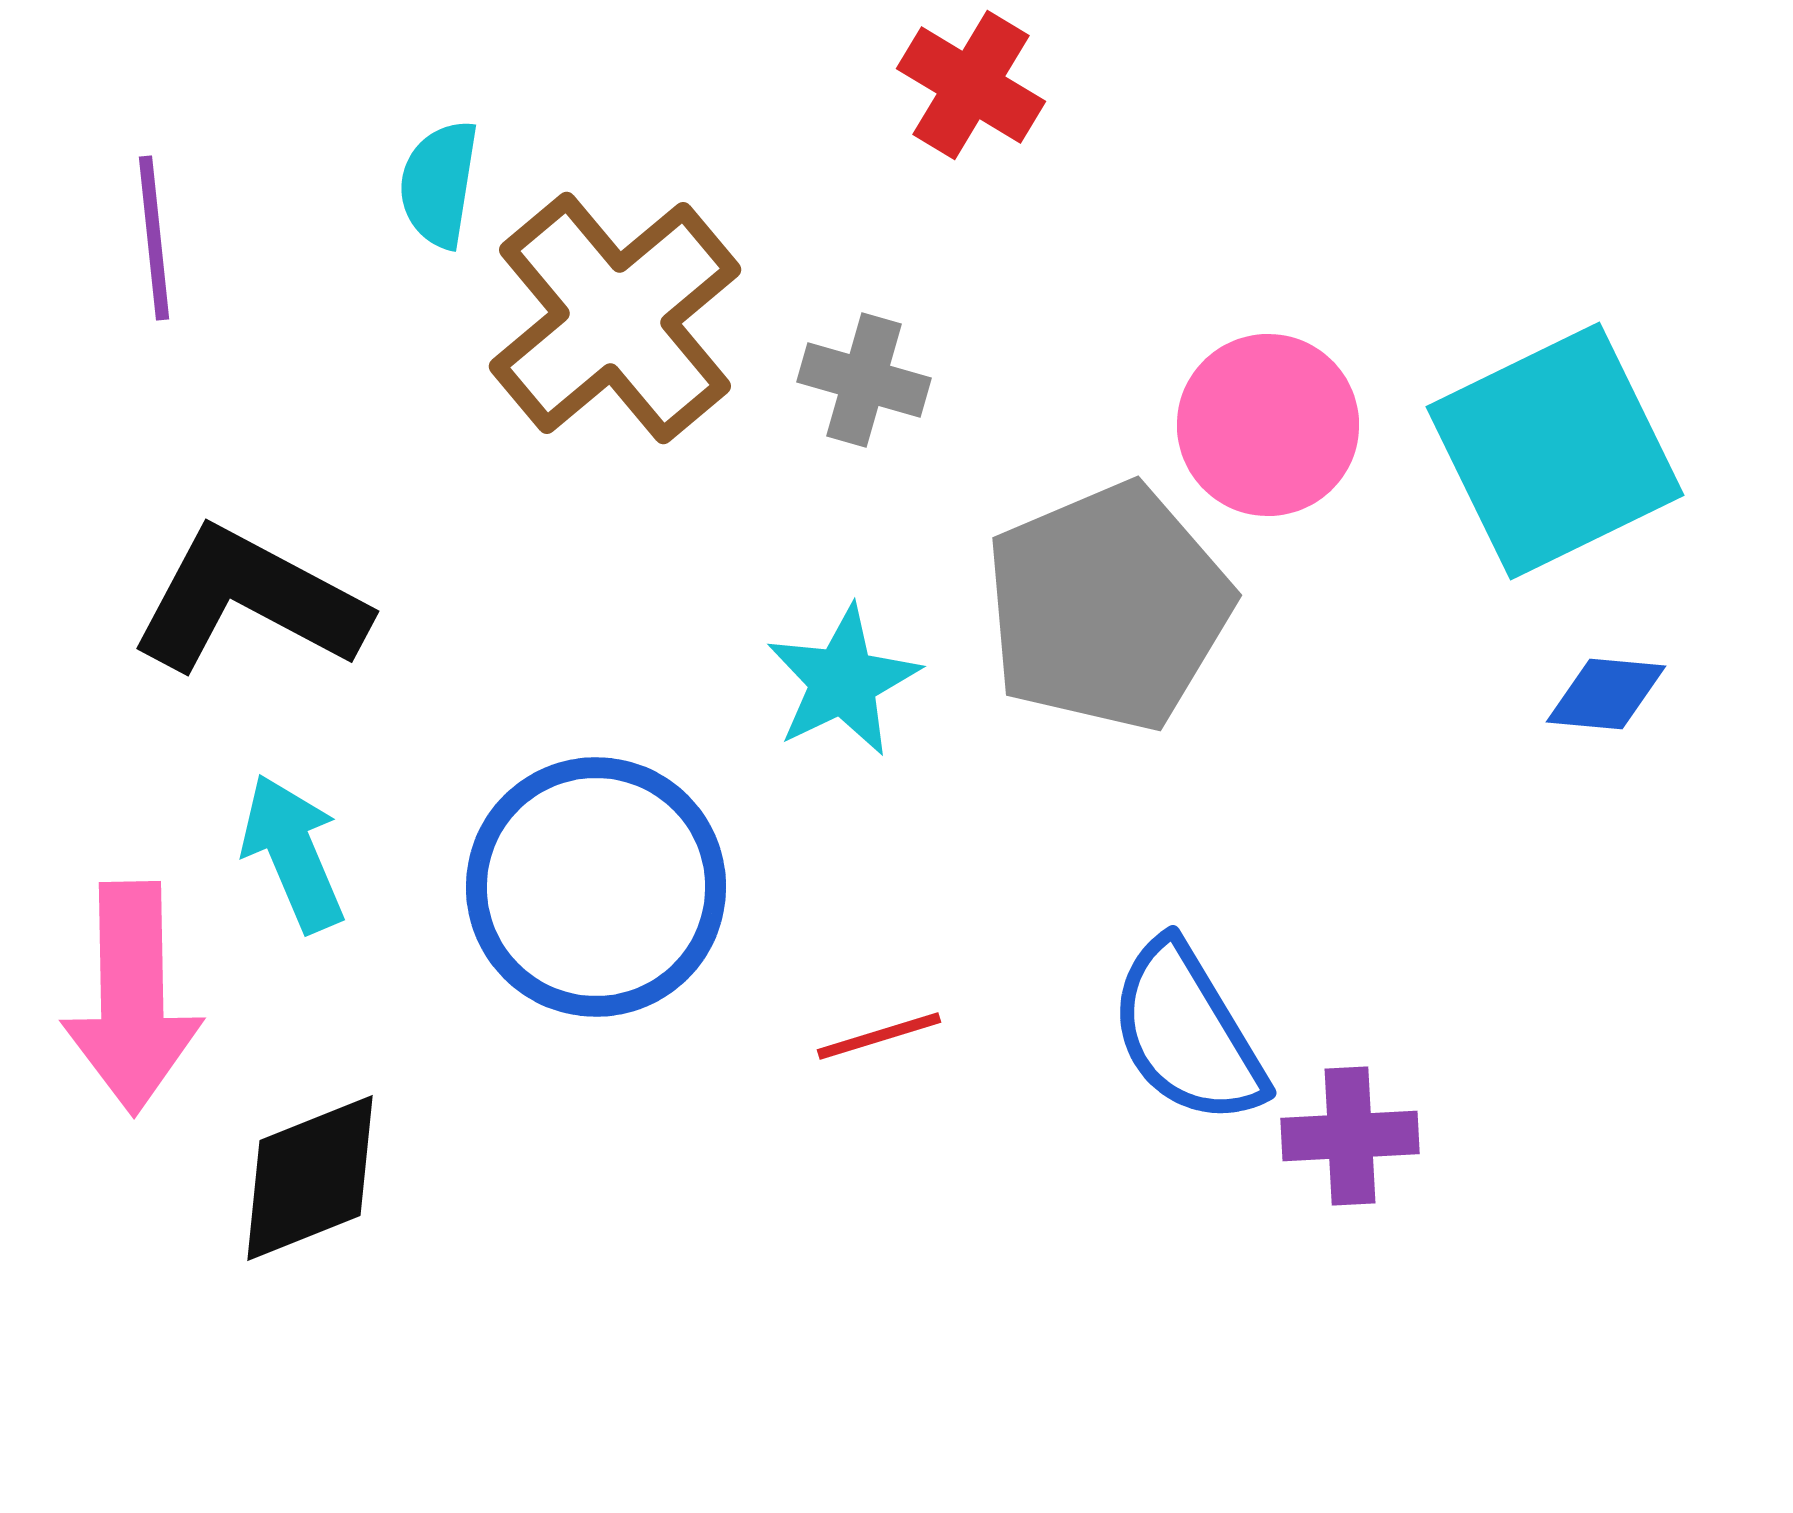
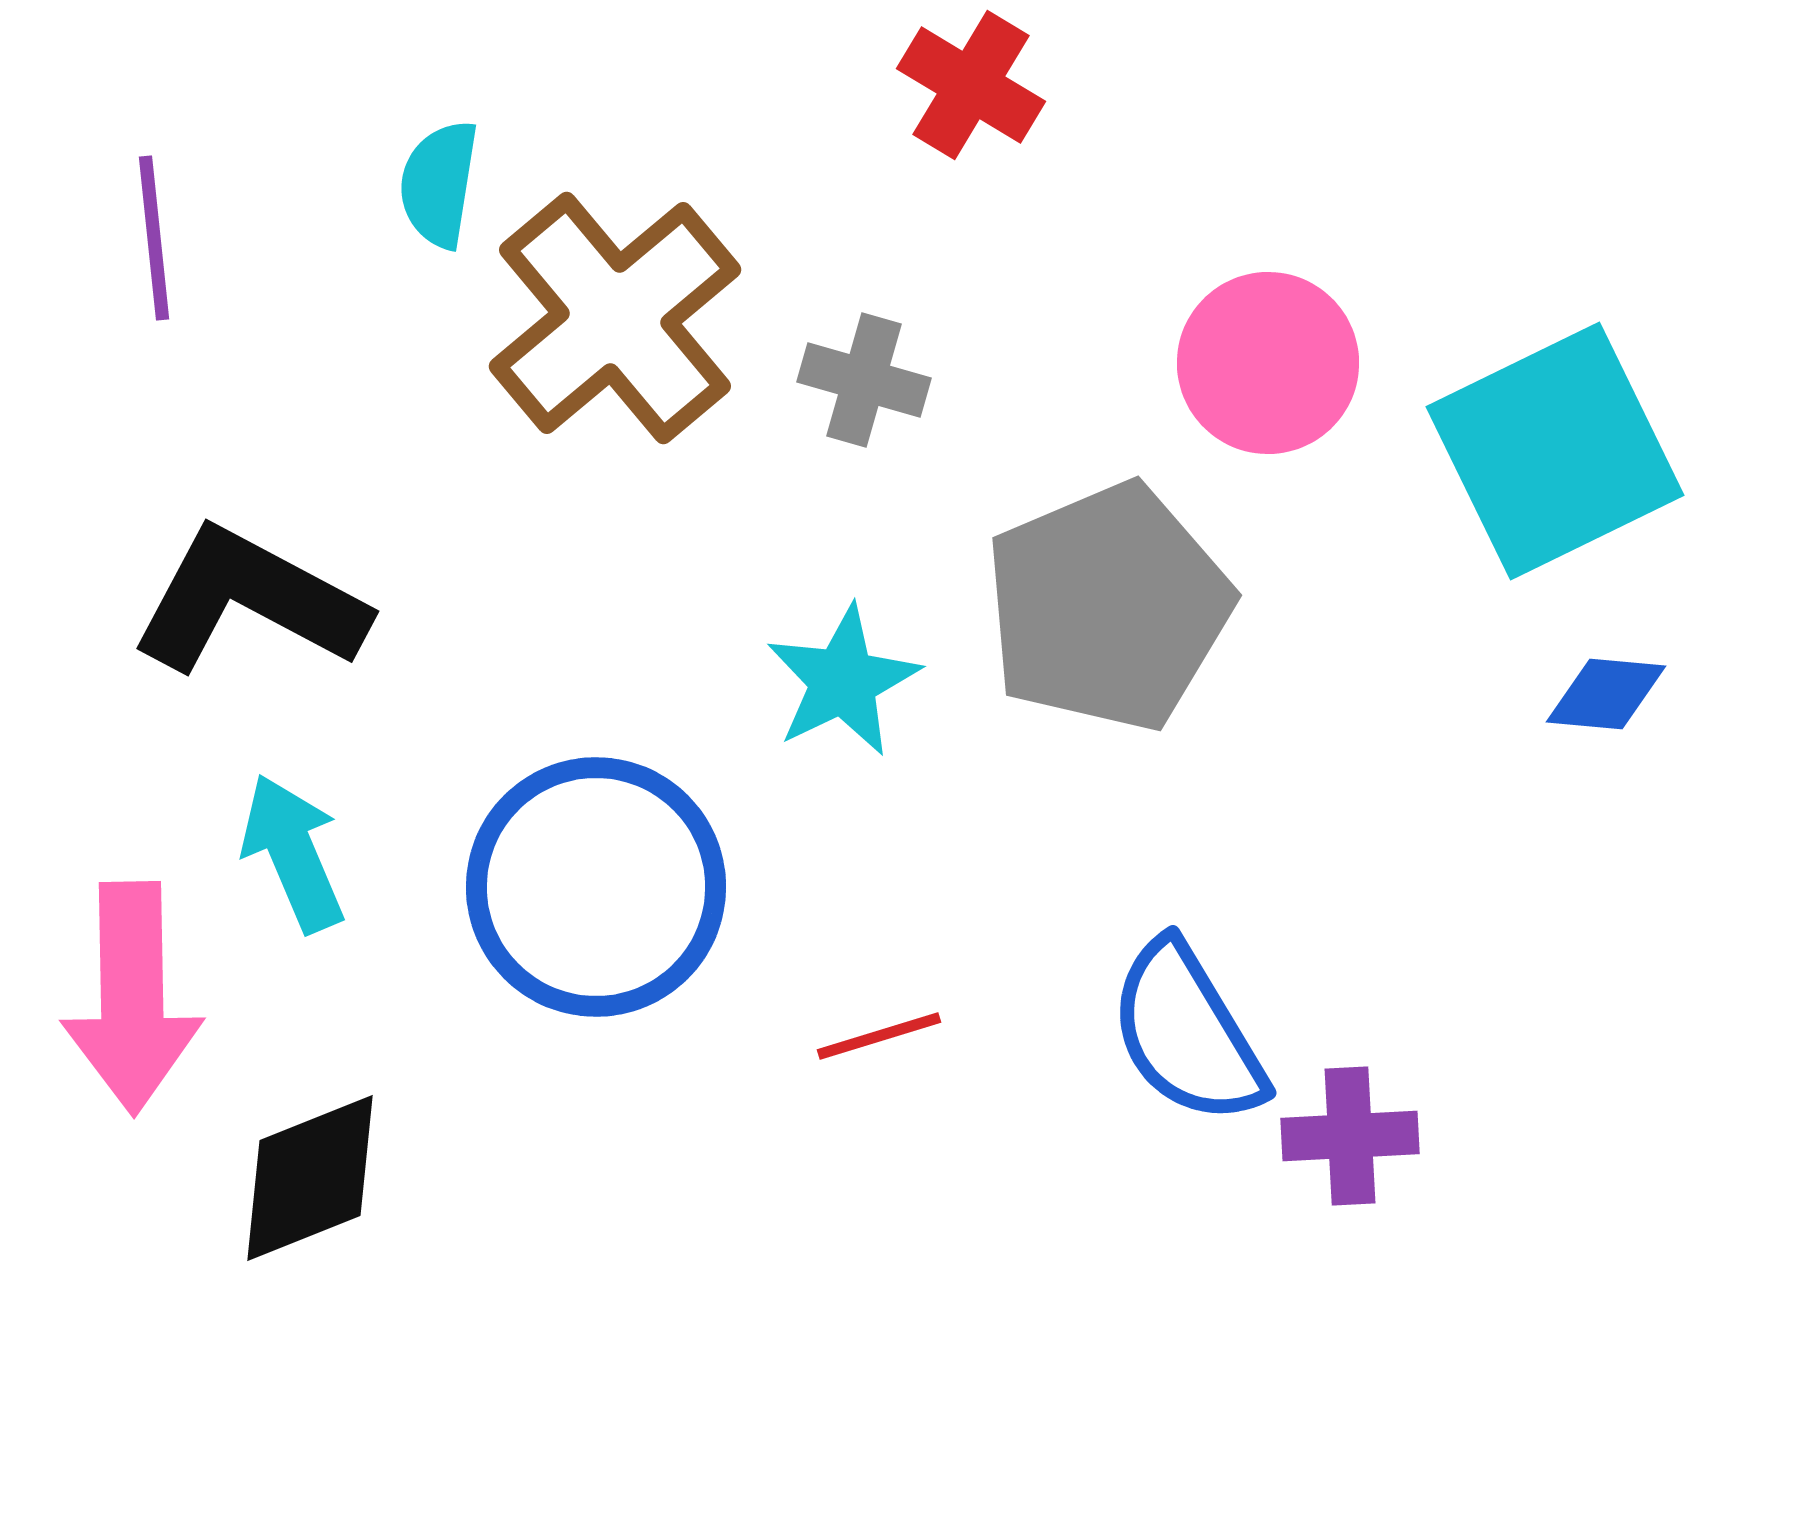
pink circle: moved 62 px up
